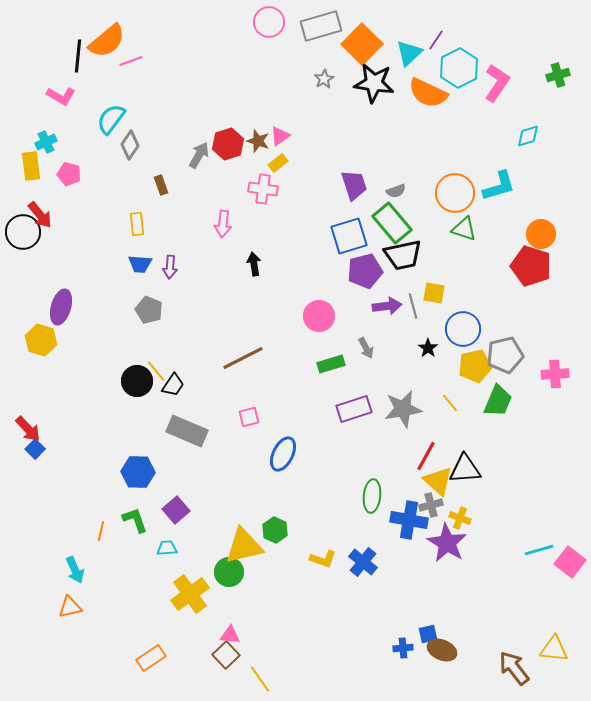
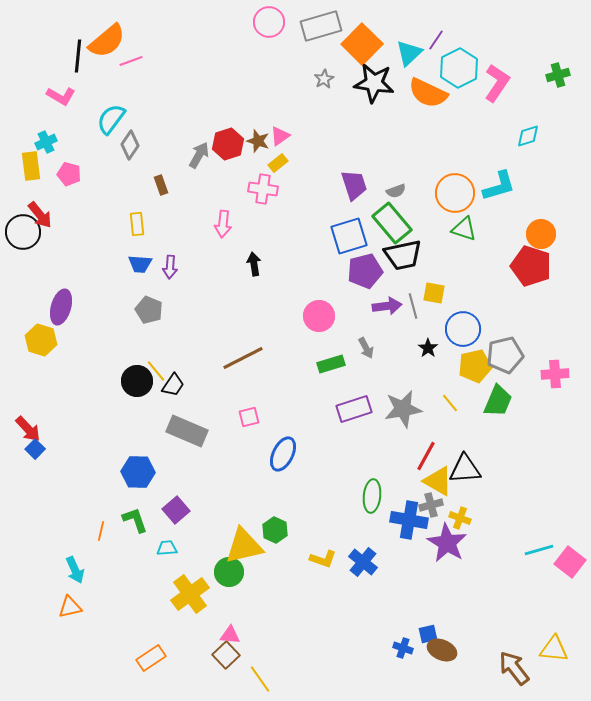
yellow triangle at (438, 481): rotated 12 degrees counterclockwise
blue cross at (403, 648): rotated 24 degrees clockwise
